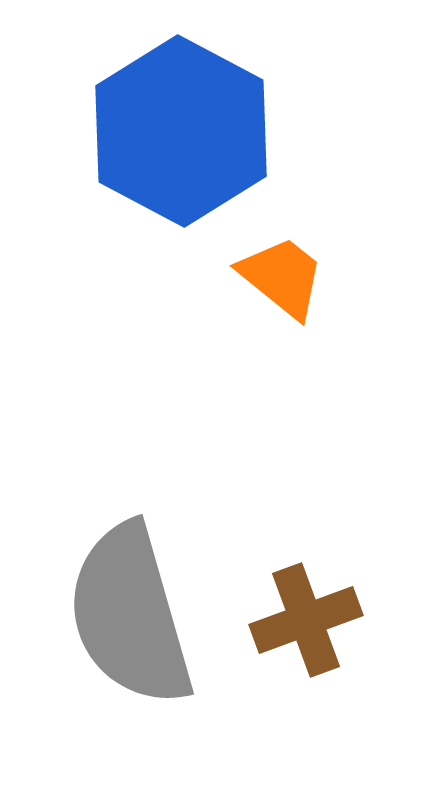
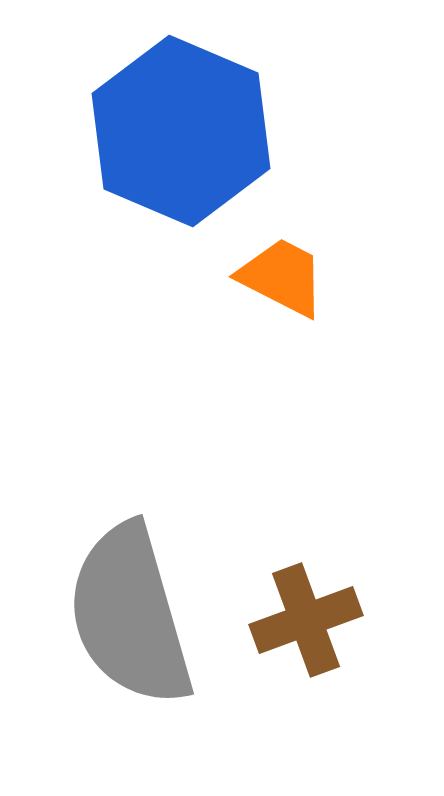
blue hexagon: rotated 5 degrees counterclockwise
orange trapezoid: rotated 12 degrees counterclockwise
